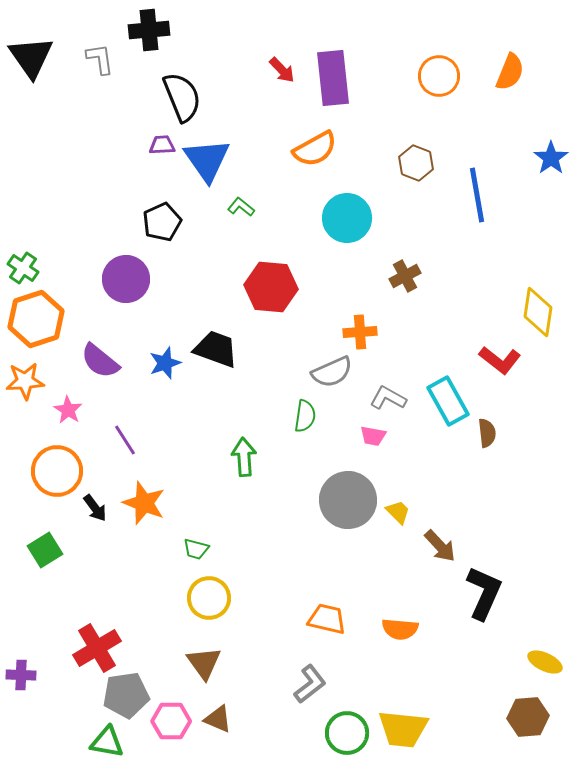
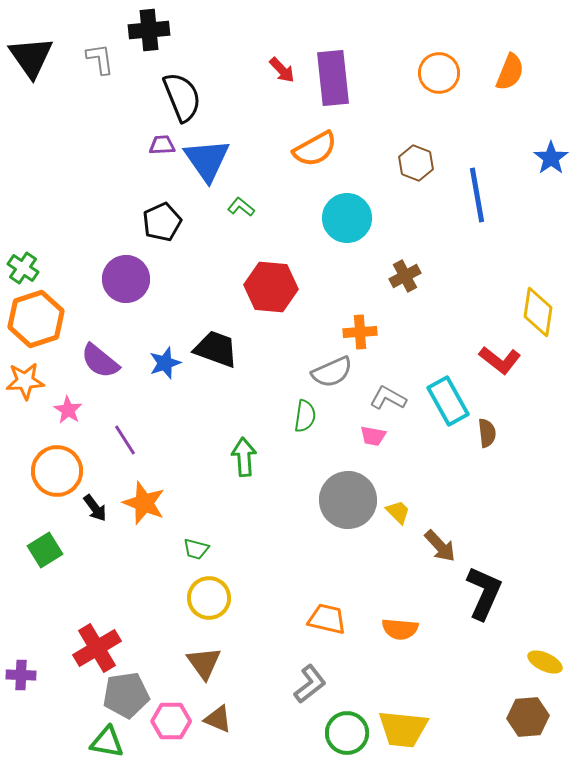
orange circle at (439, 76): moved 3 px up
